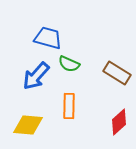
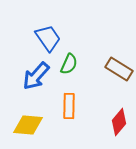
blue trapezoid: rotated 40 degrees clockwise
green semicircle: rotated 90 degrees counterclockwise
brown rectangle: moved 2 px right, 4 px up
red diamond: rotated 8 degrees counterclockwise
